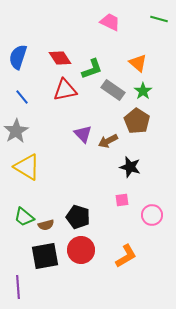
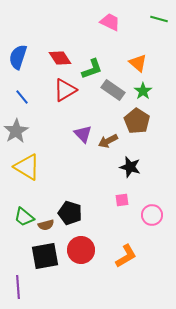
red triangle: rotated 20 degrees counterclockwise
black pentagon: moved 8 px left, 4 px up
